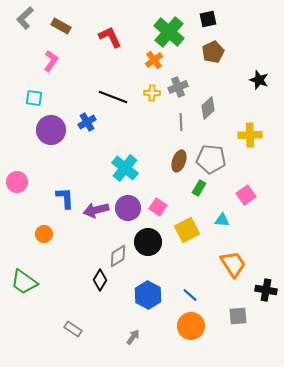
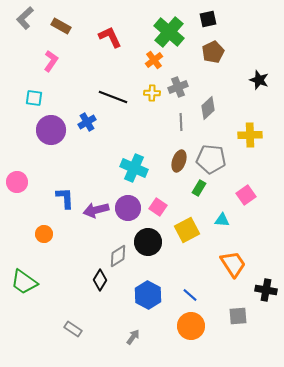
cyan cross at (125, 168): moved 9 px right; rotated 16 degrees counterclockwise
